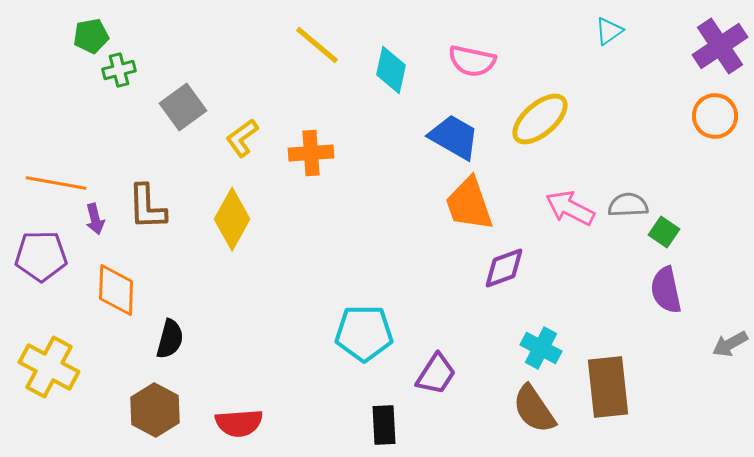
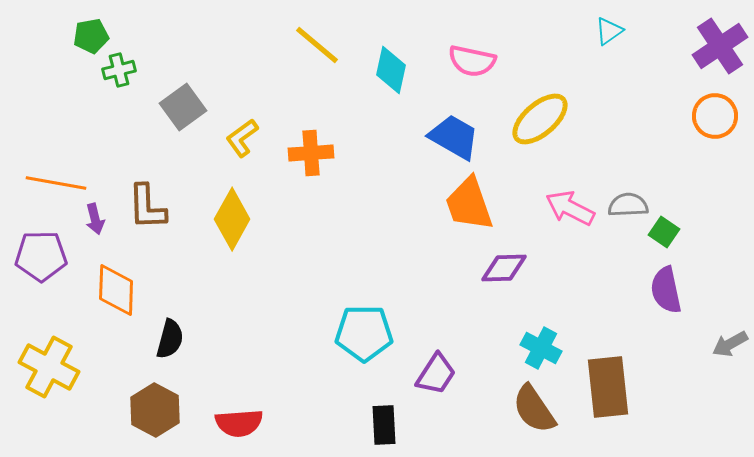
purple diamond: rotated 18 degrees clockwise
